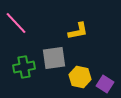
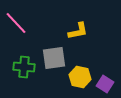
green cross: rotated 15 degrees clockwise
